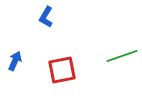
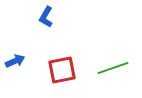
green line: moved 9 px left, 12 px down
blue arrow: rotated 42 degrees clockwise
